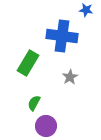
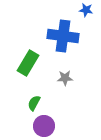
blue cross: moved 1 px right
gray star: moved 5 px left, 1 px down; rotated 28 degrees clockwise
purple circle: moved 2 px left
